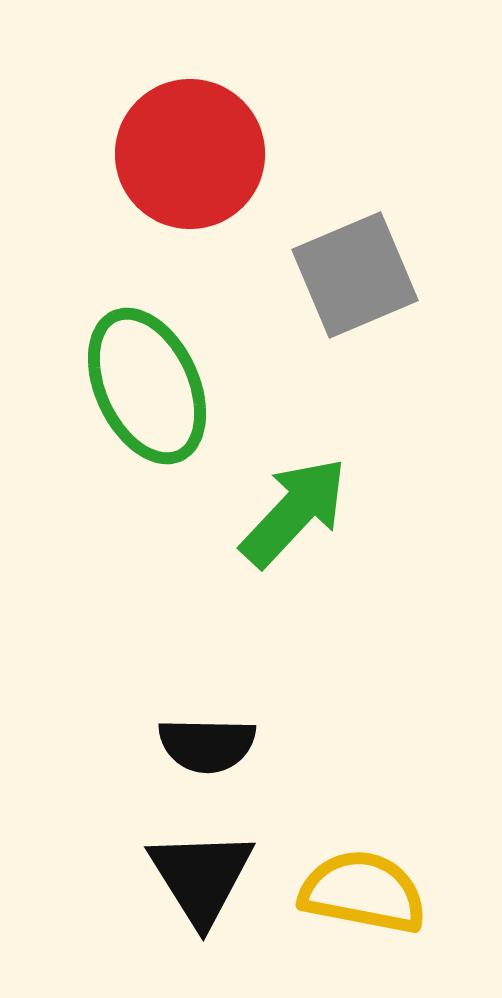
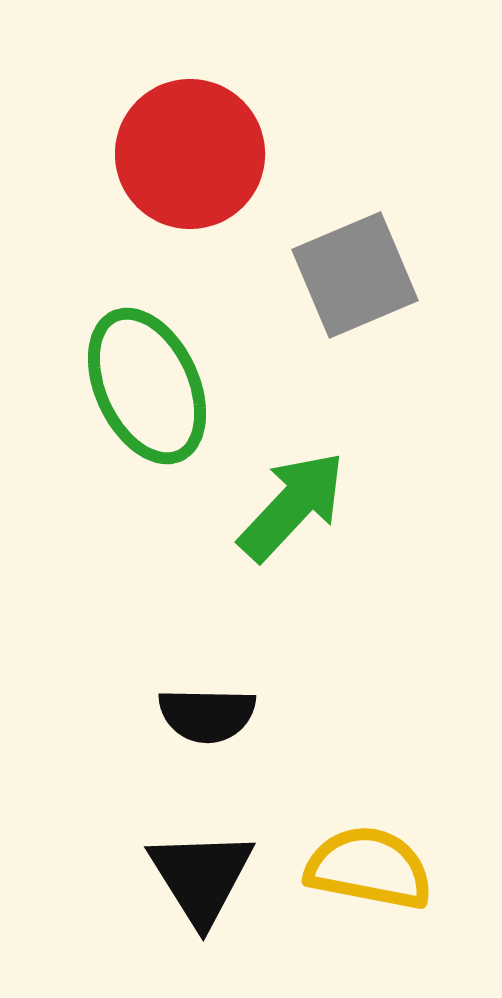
green arrow: moved 2 px left, 6 px up
black semicircle: moved 30 px up
yellow semicircle: moved 6 px right, 24 px up
